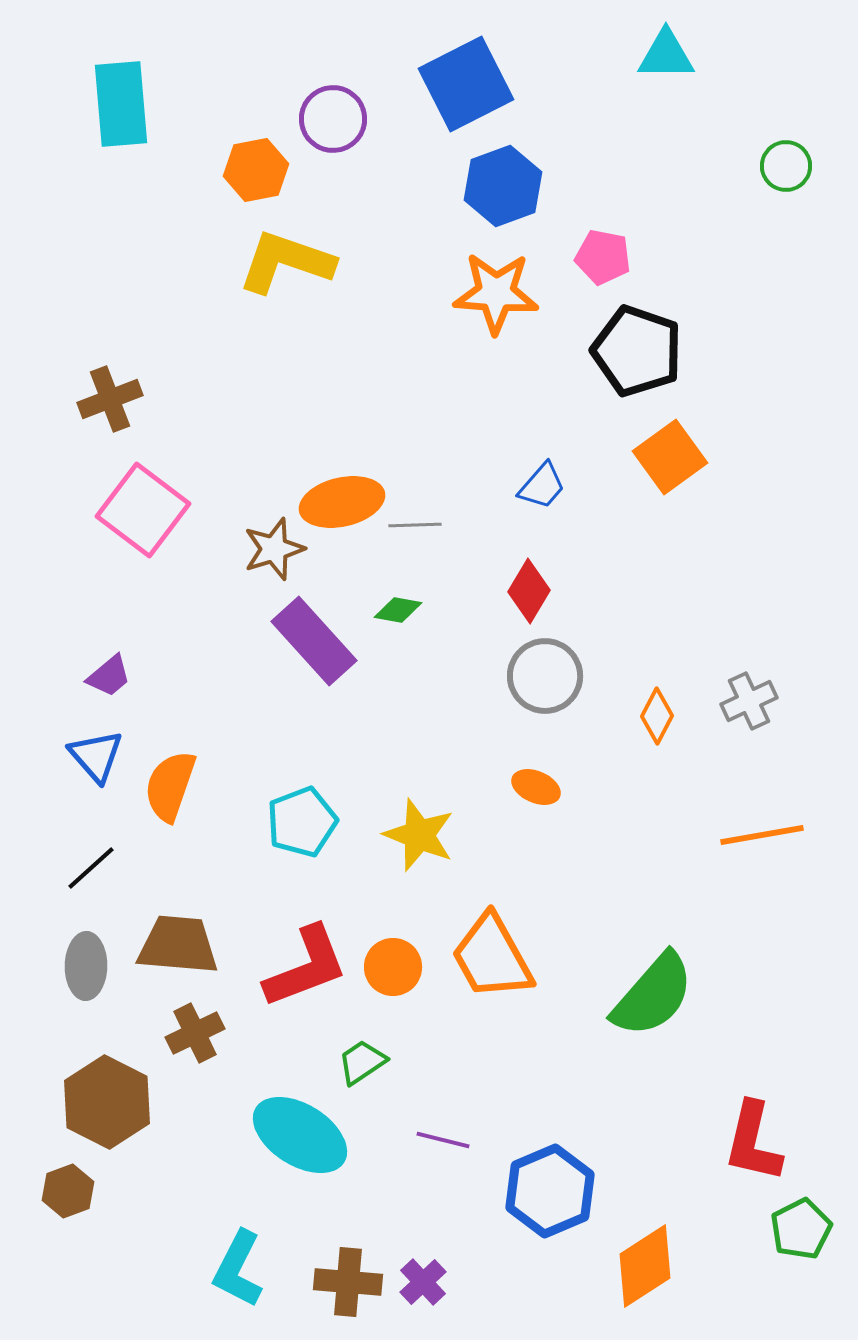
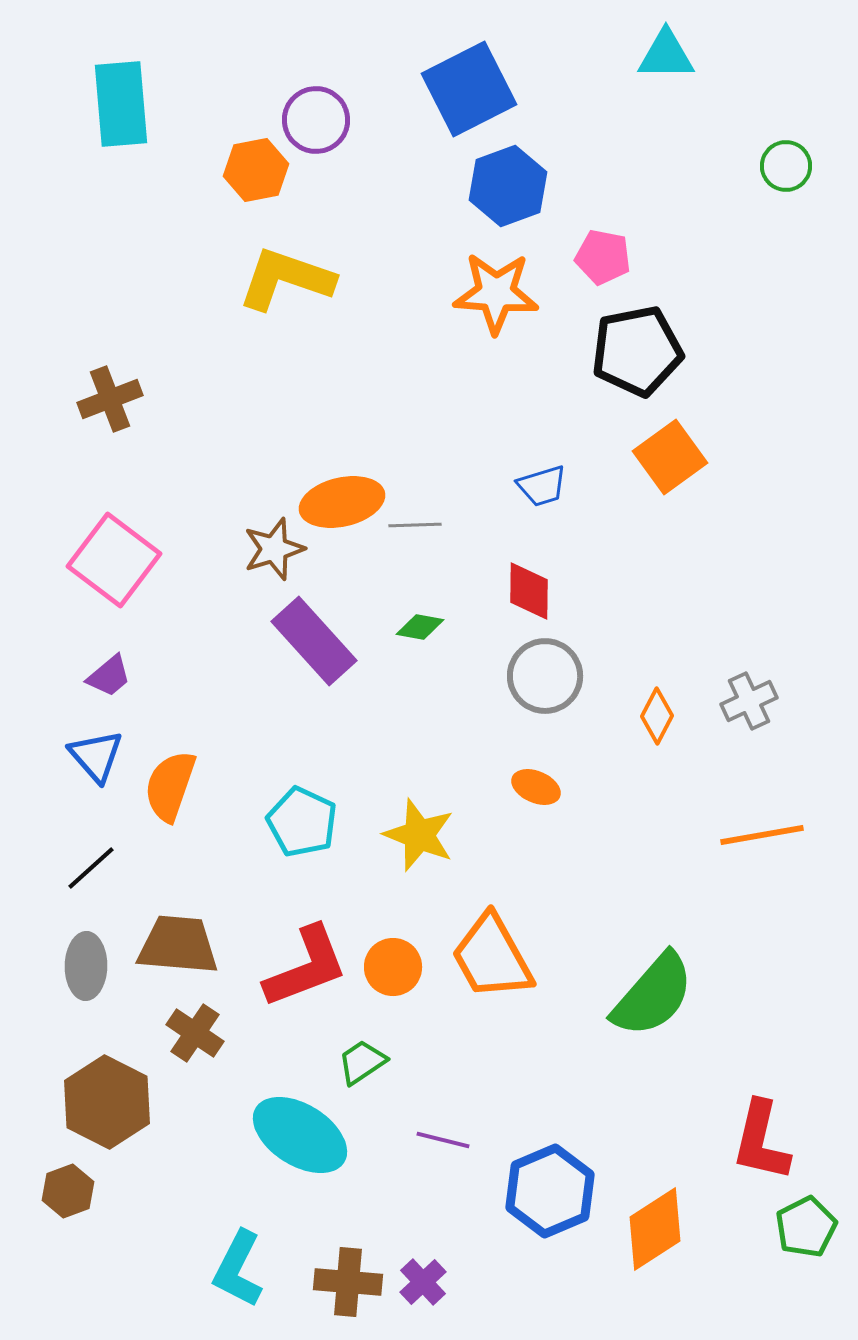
blue square at (466, 84): moved 3 px right, 5 px down
purple circle at (333, 119): moved 17 px left, 1 px down
blue hexagon at (503, 186): moved 5 px right
yellow L-shape at (286, 262): moved 17 px down
black pentagon at (637, 351): rotated 30 degrees counterclockwise
blue trapezoid at (542, 486): rotated 32 degrees clockwise
pink square at (143, 510): moved 29 px left, 50 px down
red diamond at (529, 591): rotated 30 degrees counterclockwise
green diamond at (398, 610): moved 22 px right, 17 px down
cyan pentagon at (302, 822): rotated 26 degrees counterclockwise
brown cross at (195, 1033): rotated 30 degrees counterclockwise
red L-shape at (753, 1142): moved 8 px right, 1 px up
green pentagon at (801, 1229): moved 5 px right, 2 px up
orange diamond at (645, 1266): moved 10 px right, 37 px up
